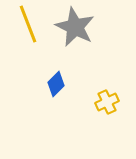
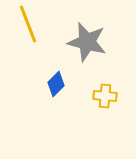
gray star: moved 12 px right, 15 px down; rotated 12 degrees counterclockwise
yellow cross: moved 2 px left, 6 px up; rotated 30 degrees clockwise
